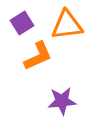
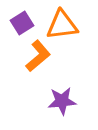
orange triangle: moved 5 px left
orange L-shape: rotated 16 degrees counterclockwise
